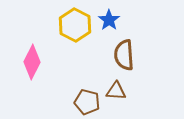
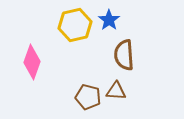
yellow hexagon: rotated 20 degrees clockwise
pink diamond: rotated 8 degrees counterclockwise
brown pentagon: moved 1 px right, 5 px up
